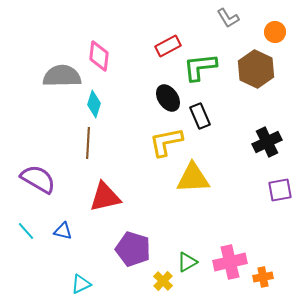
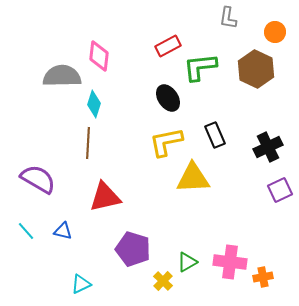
gray L-shape: rotated 40 degrees clockwise
black rectangle: moved 15 px right, 19 px down
black cross: moved 1 px right, 5 px down
purple square: rotated 15 degrees counterclockwise
pink cross: rotated 20 degrees clockwise
